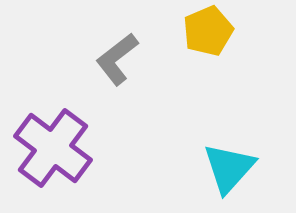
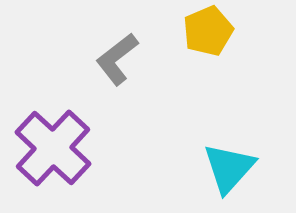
purple cross: rotated 6 degrees clockwise
